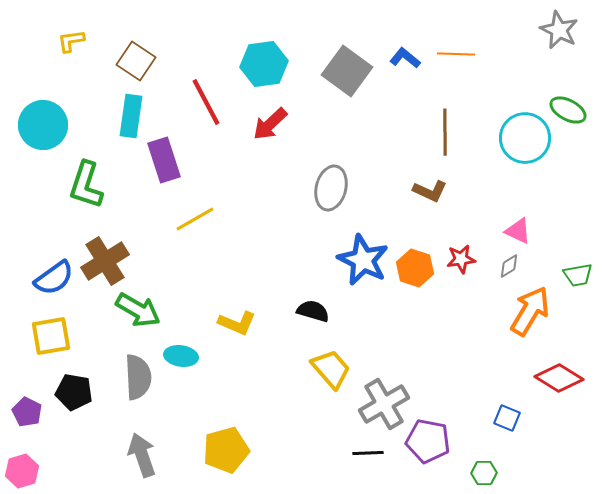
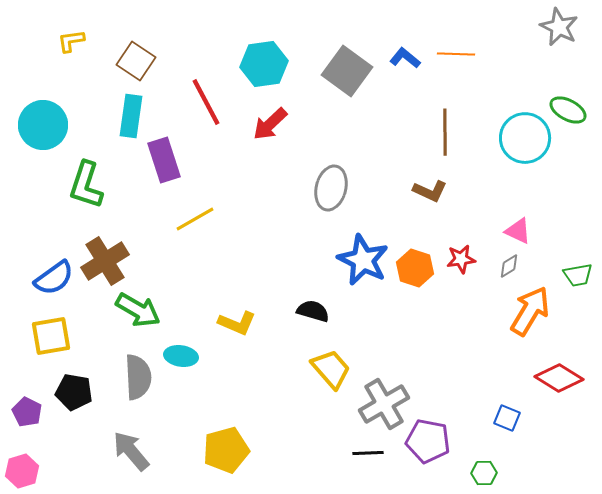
gray star at (559, 30): moved 3 px up
gray arrow at (142, 455): moved 11 px left, 4 px up; rotated 21 degrees counterclockwise
